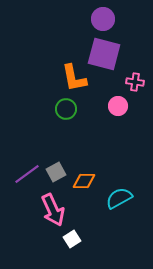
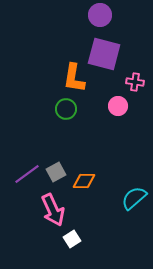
purple circle: moved 3 px left, 4 px up
orange L-shape: rotated 20 degrees clockwise
cyan semicircle: moved 15 px right; rotated 12 degrees counterclockwise
